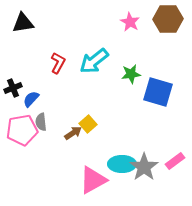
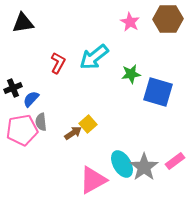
cyan arrow: moved 4 px up
cyan ellipse: rotated 60 degrees clockwise
